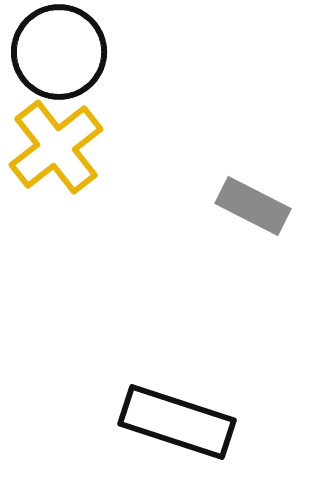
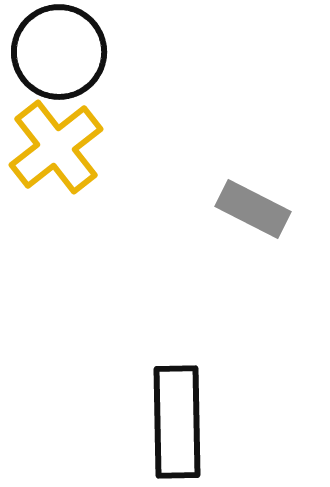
gray rectangle: moved 3 px down
black rectangle: rotated 71 degrees clockwise
